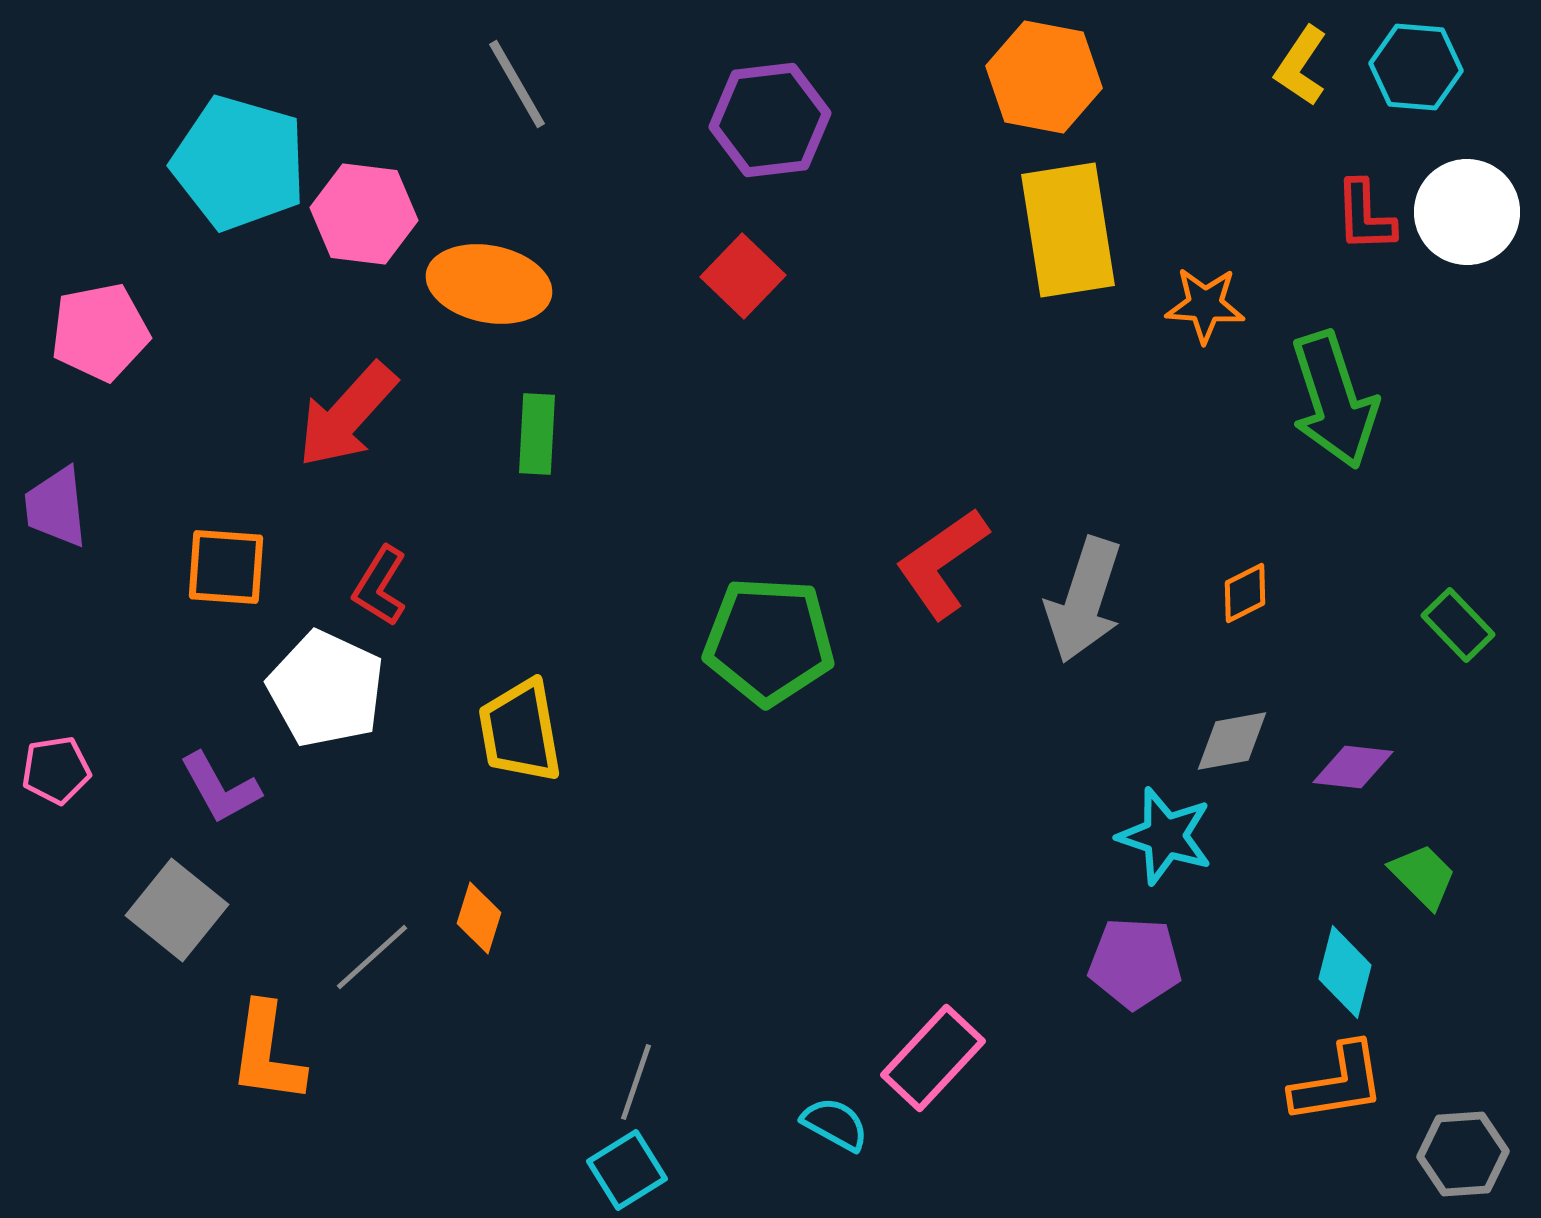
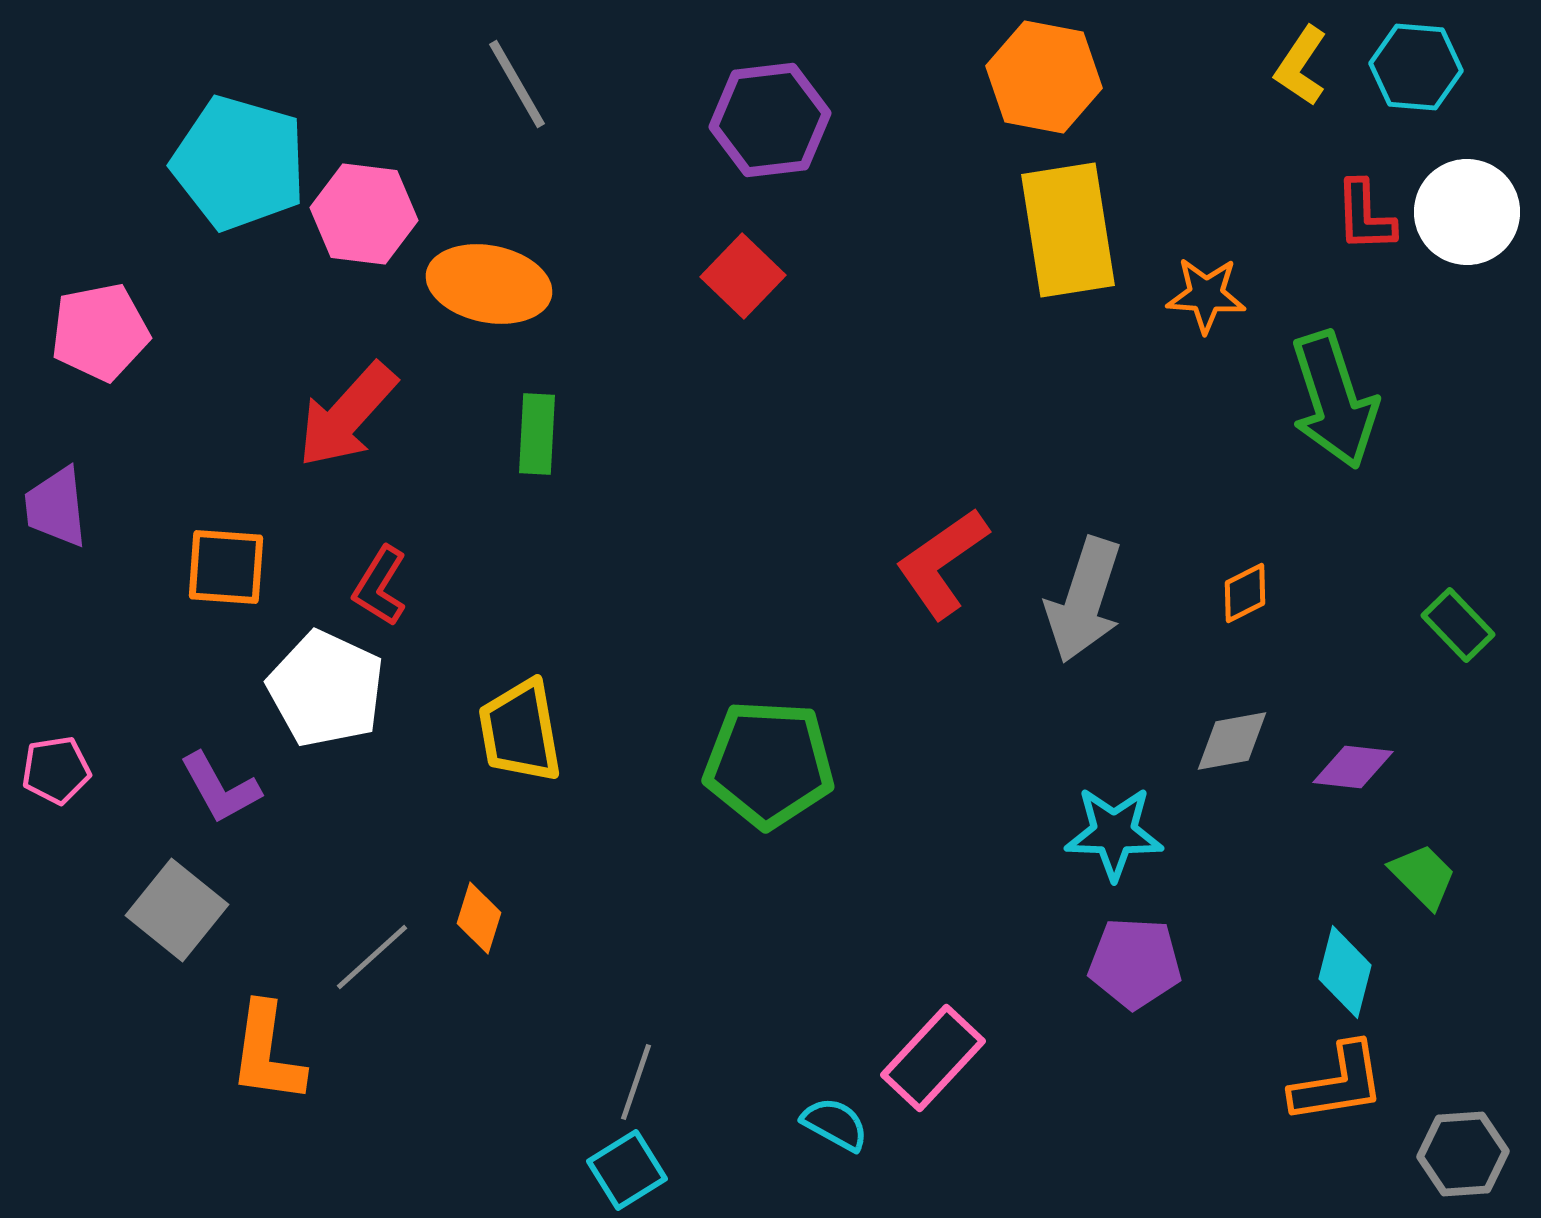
orange star at (1205, 305): moved 1 px right, 10 px up
green pentagon at (769, 641): moved 123 px down
cyan star at (1165, 836): moved 51 px left, 3 px up; rotated 16 degrees counterclockwise
